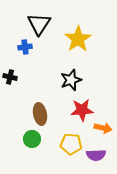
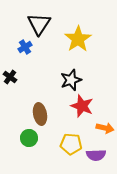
blue cross: rotated 24 degrees counterclockwise
black cross: rotated 24 degrees clockwise
red star: moved 4 px up; rotated 25 degrees clockwise
orange arrow: moved 2 px right
green circle: moved 3 px left, 1 px up
